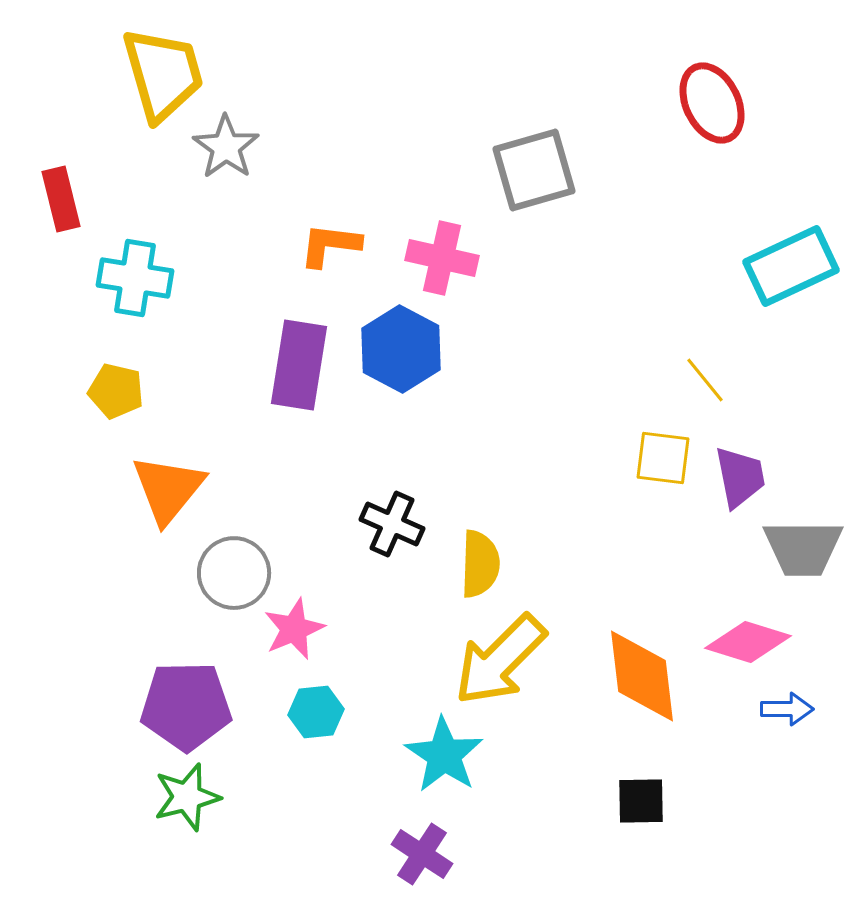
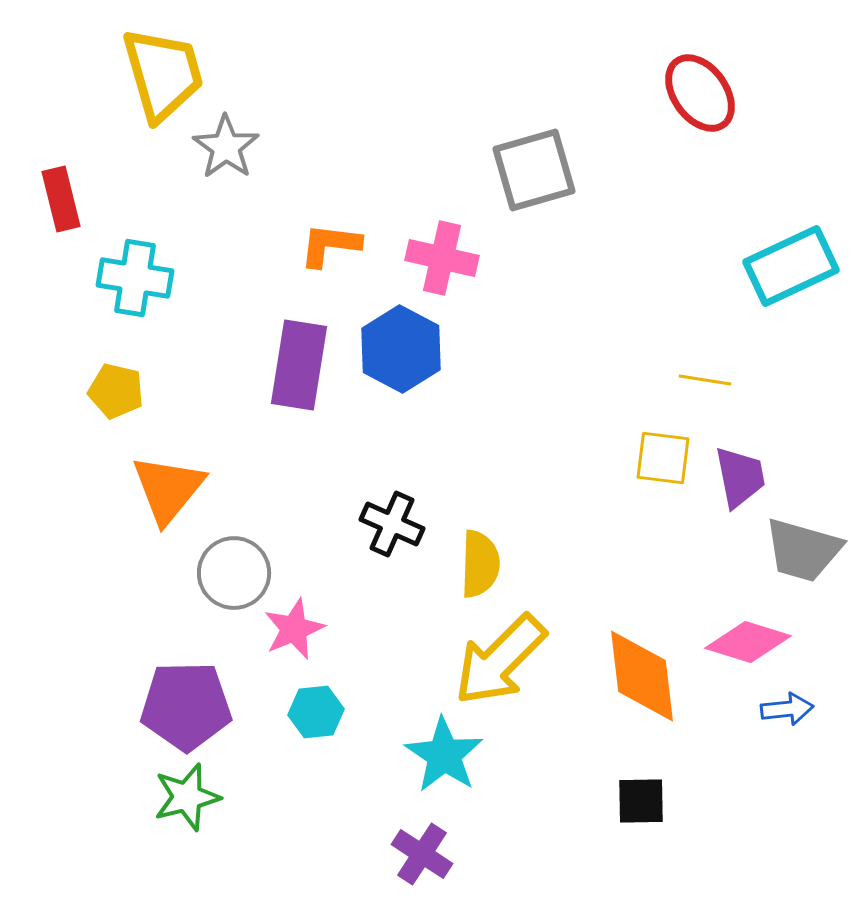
red ellipse: moved 12 px left, 10 px up; rotated 10 degrees counterclockwise
yellow line: rotated 42 degrees counterclockwise
gray trapezoid: moved 2 px down; rotated 16 degrees clockwise
blue arrow: rotated 6 degrees counterclockwise
